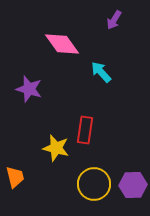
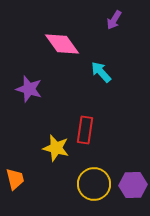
orange trapezoid: moved 2 px down
